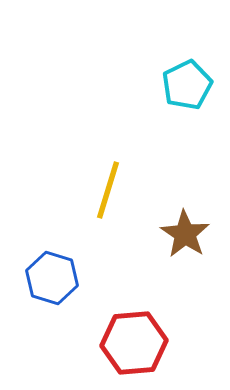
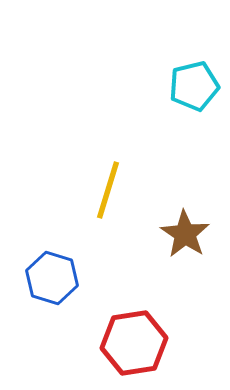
cyan pentagon: moved 7 px right, 1 px down; rotated 12 degrees clockwise
red hexagon: rotated 4 degrees counterclockwise
